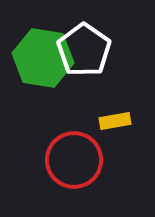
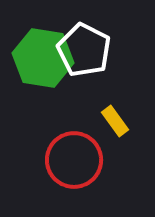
white pentagon: rotated 8 degrees counterclockwise
yellow rectangle: rotated 64 degrees clockwise
